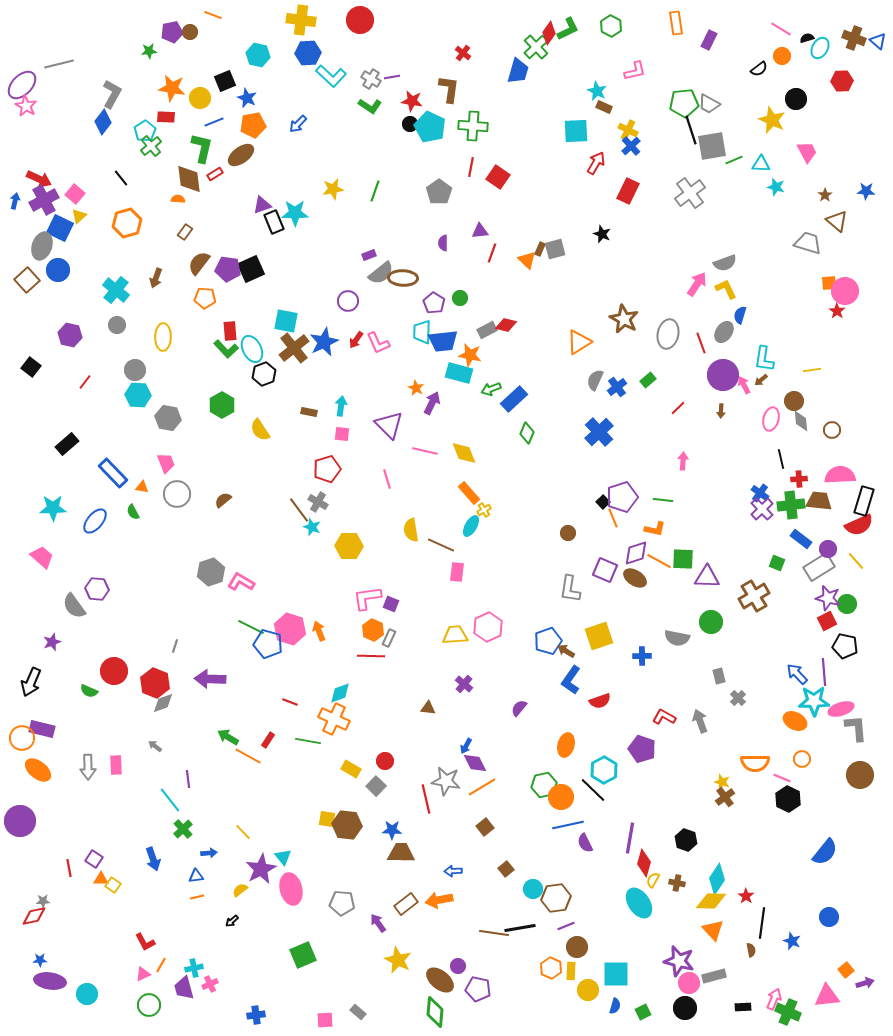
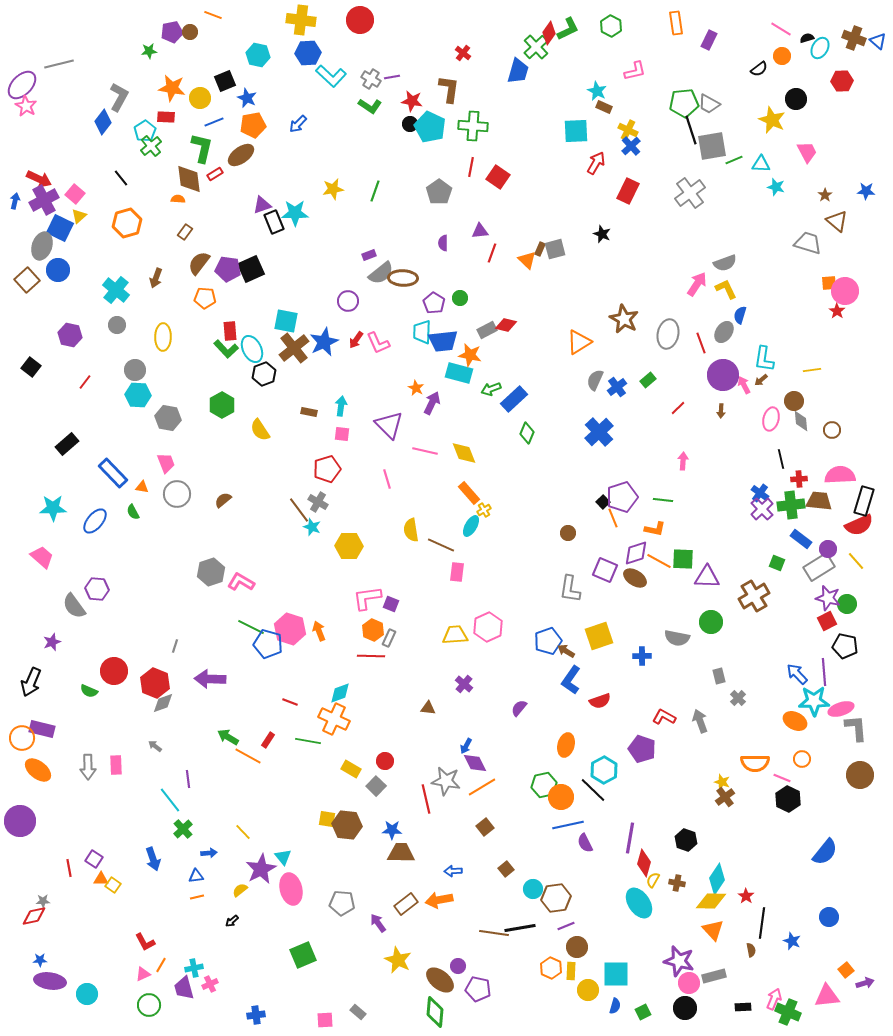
gray L-shape at (112, 94): moved 7 px right, 3 px down
